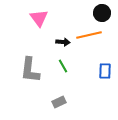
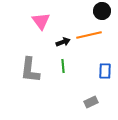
black circle: moved 2 px up
pink triangle: moved 2 px right, 3 px down
black arrow: rotated 24 degrees counterclockwise
green line: rotated 24 degrees clockwise
gray rectangle: moved 32 px right
